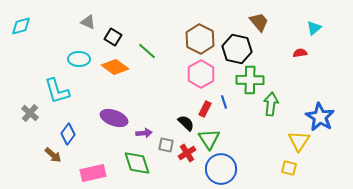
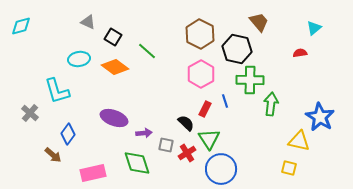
brown hexagon: moved 5 px up
cyan ellipse: rotated 10 degrees counterclockwise
blue line: moved 1 px right, 1 px up
yellow triangle: rotated 50 degrees counterclockwise
